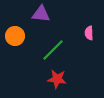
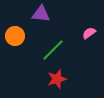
pink semicircle: rotated 56 degrees clockwise
red star: rotated 24 degrees counterclockwise
